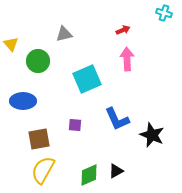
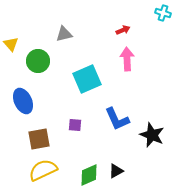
cyan cross: moved 1 px left
blue ellipse: rotated 65 degrees clockwise
yellow semicircle: rotated 36 degrees clockwise
